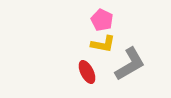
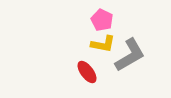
gray L-shape: moved 9 px up
red ellipse: rotated 10 degrees counterclockwise
